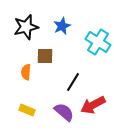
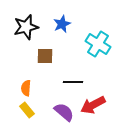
blue star: moved 2 px up
cyan cross: moved 2 px down
orange semicircle: moved 16 px down
black line: rotated 60 degrees clockwise
yellow rectangle: rotated 28 degrees clockwise
